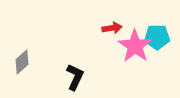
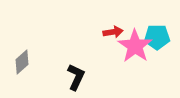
red arrow: moved 1 px right, 4 px down
black L-shape: moved 1 px right
